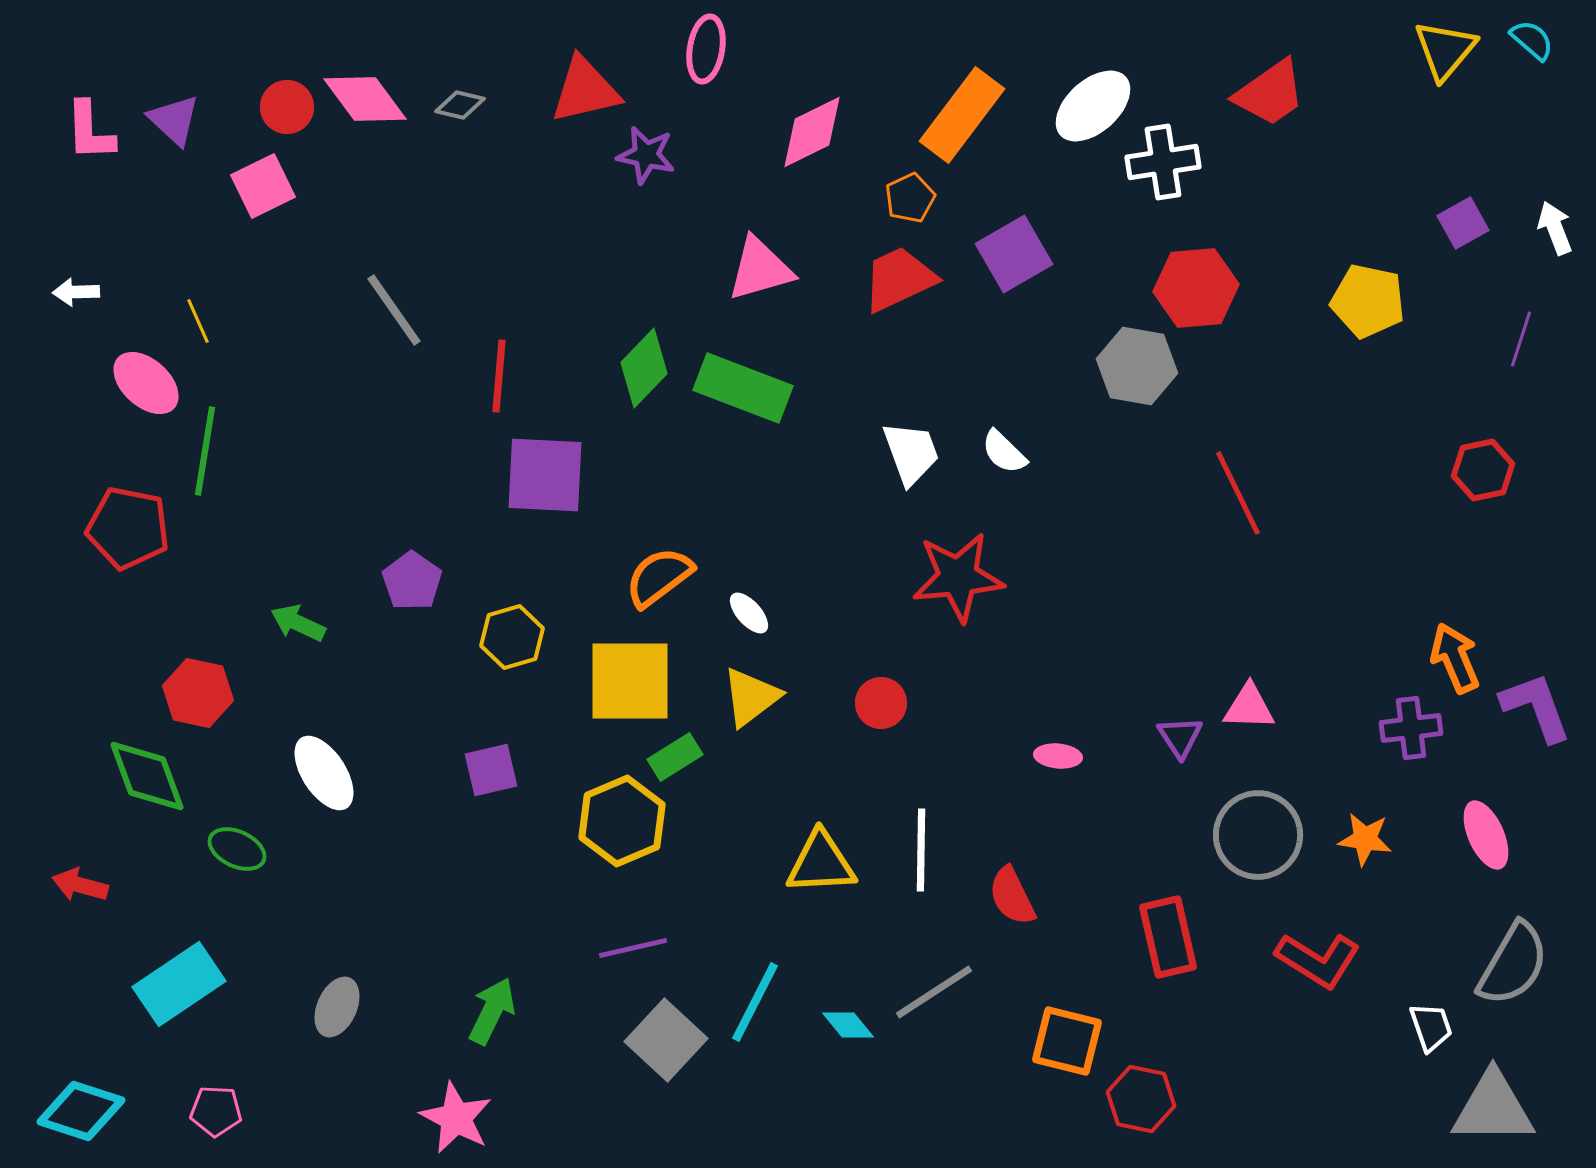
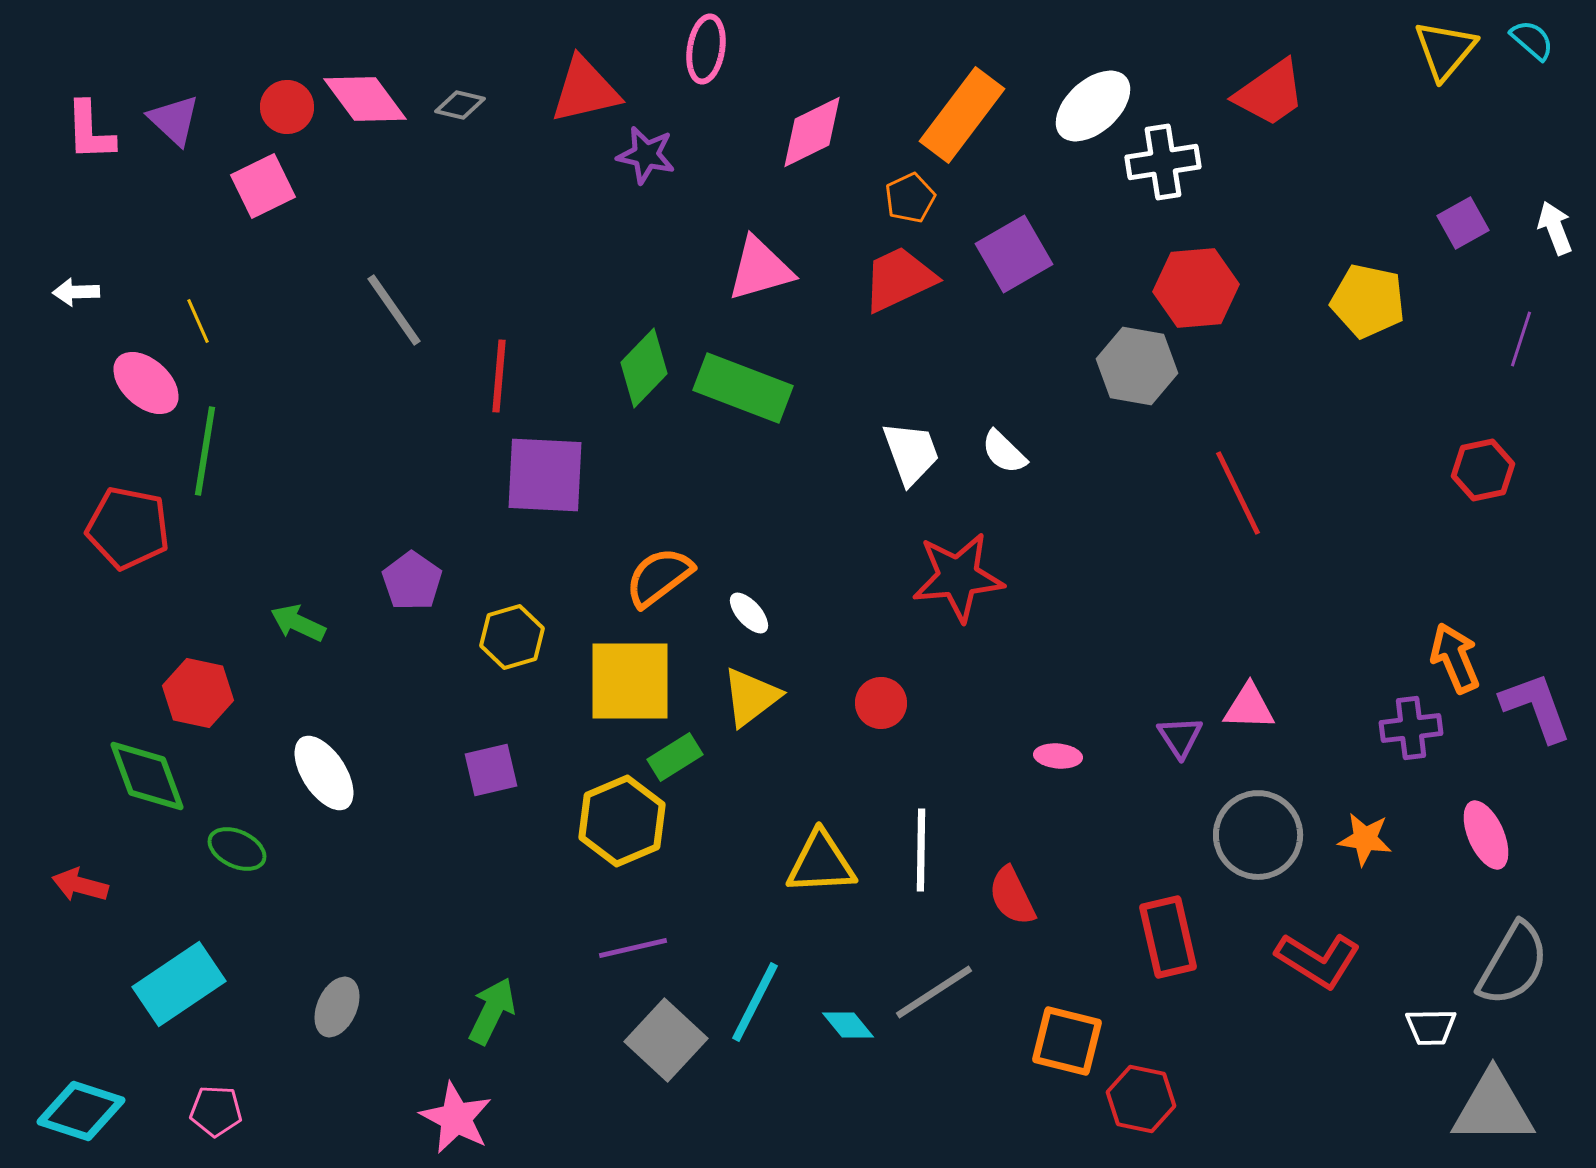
white trapezoid at (1431, 1027): rotated 108 degrees clockwise
